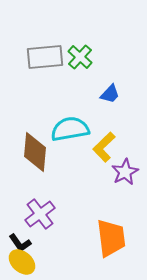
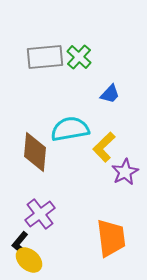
green cross: moved 1 px left
black L-shape: rotated 75 degrees clockwise
yellow ellipse: moved 7 px right, 2 px up
